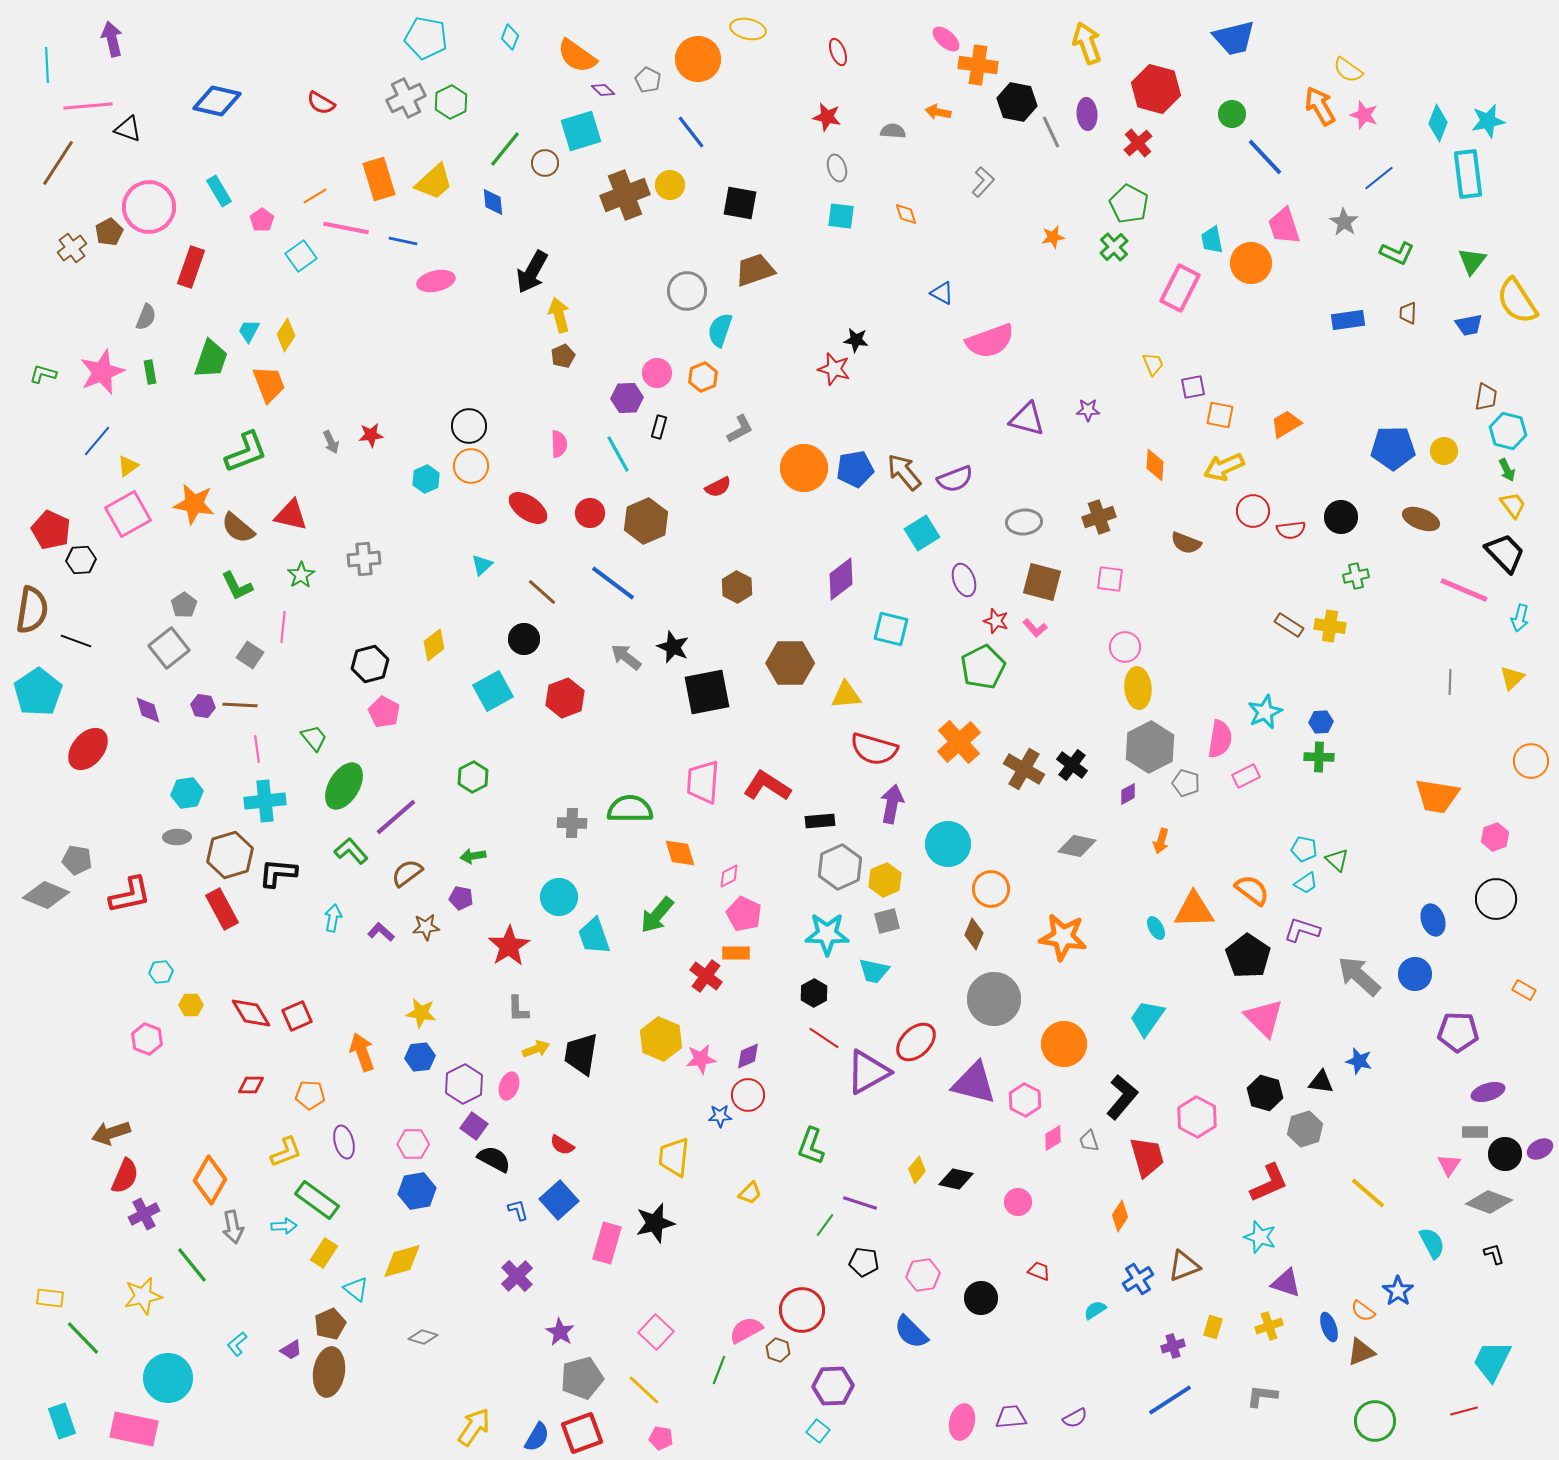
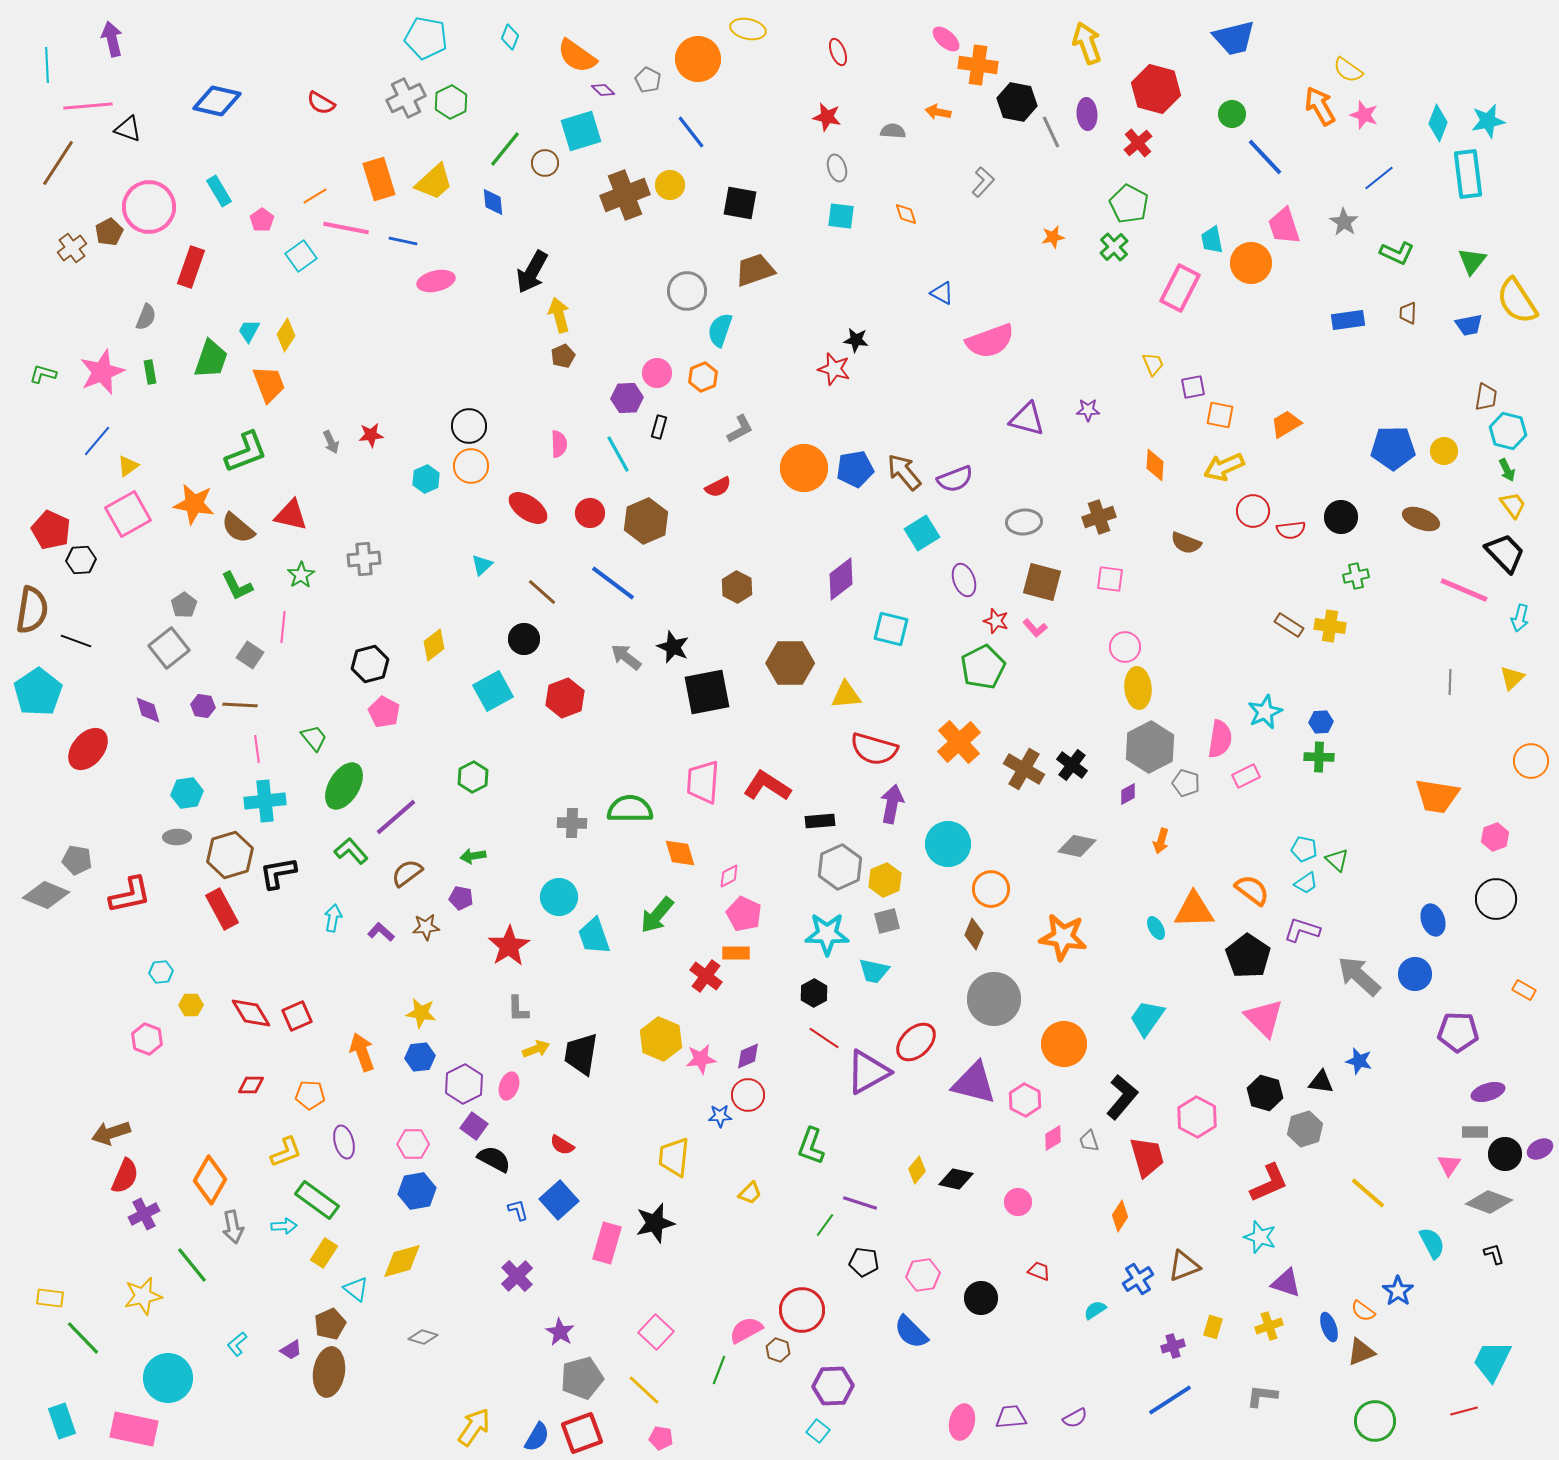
black L-shape at (278, 873): rotated 15 degrees counterclockwise
